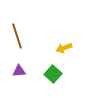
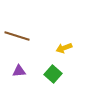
brown line: rotated 55 degrees counterclockwise
